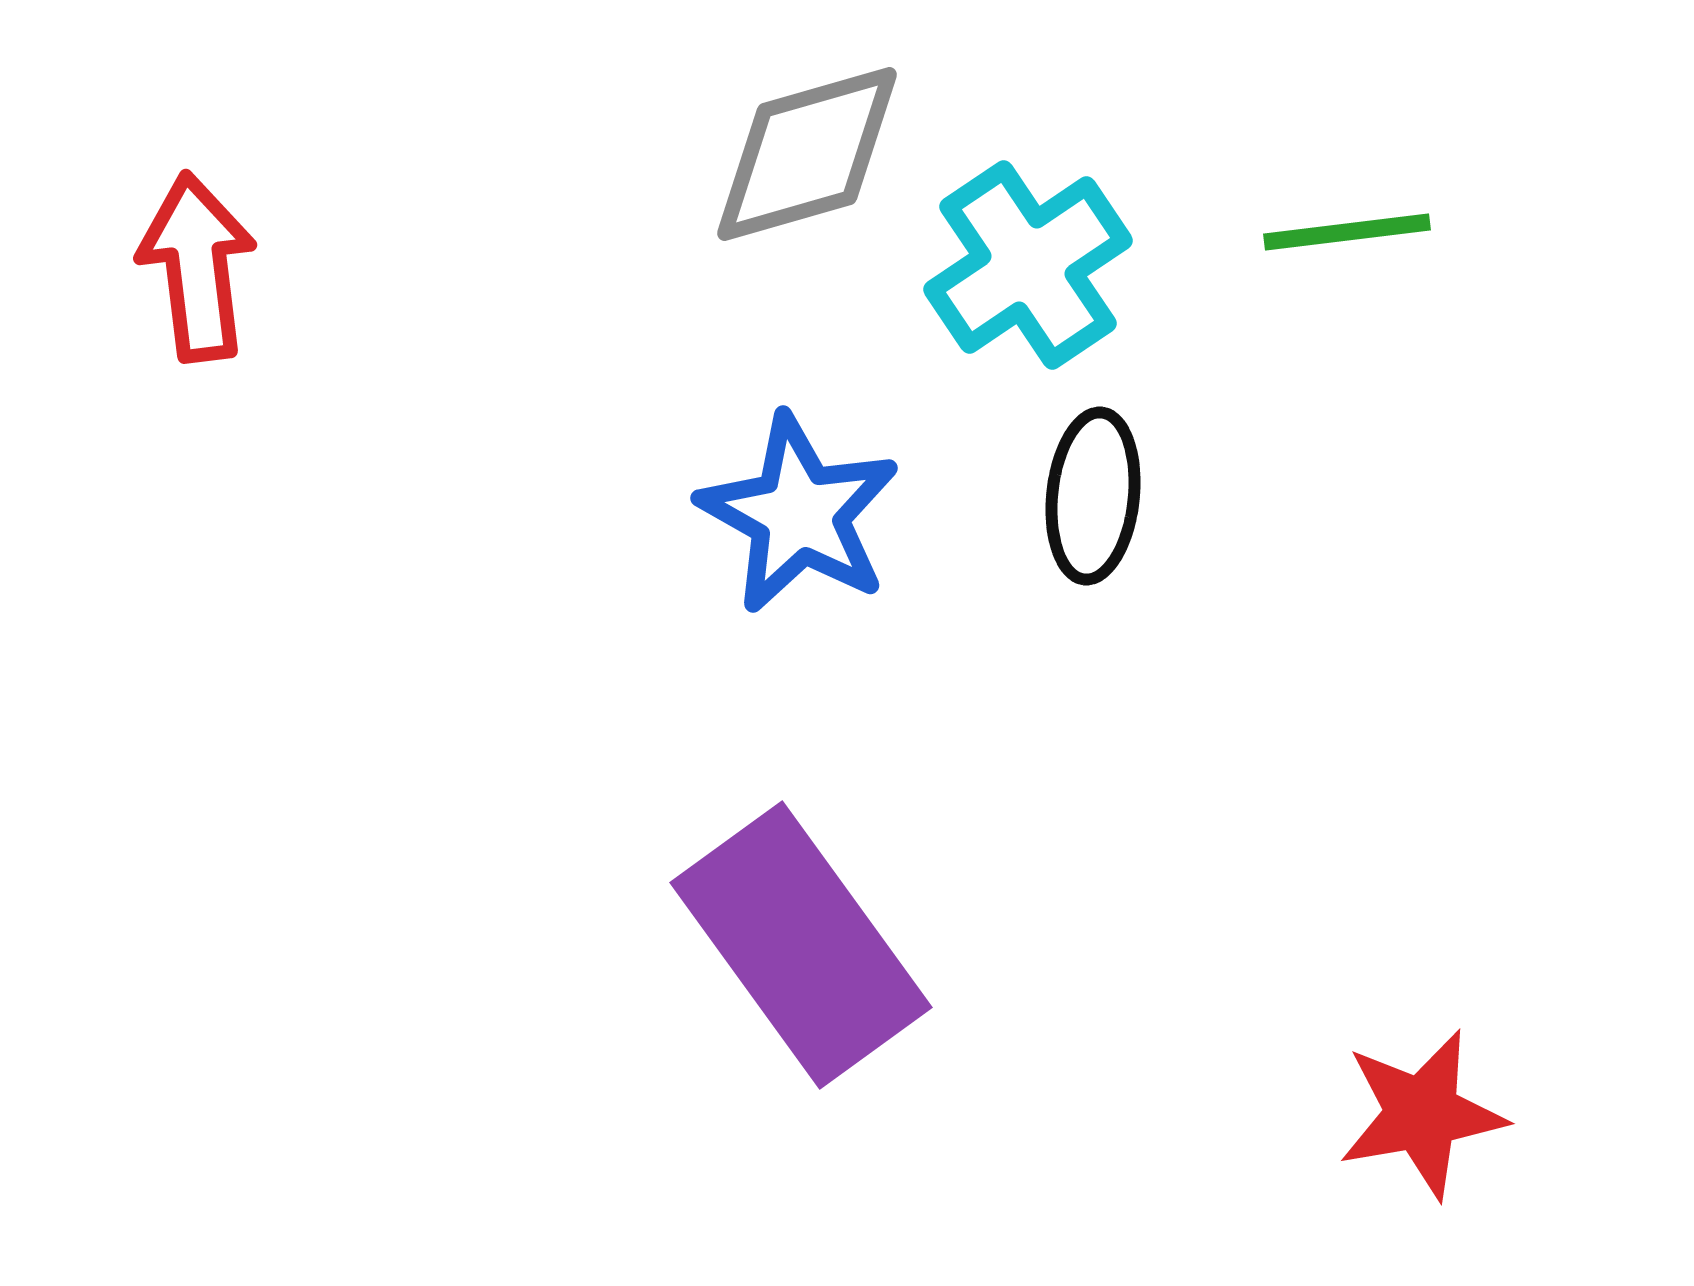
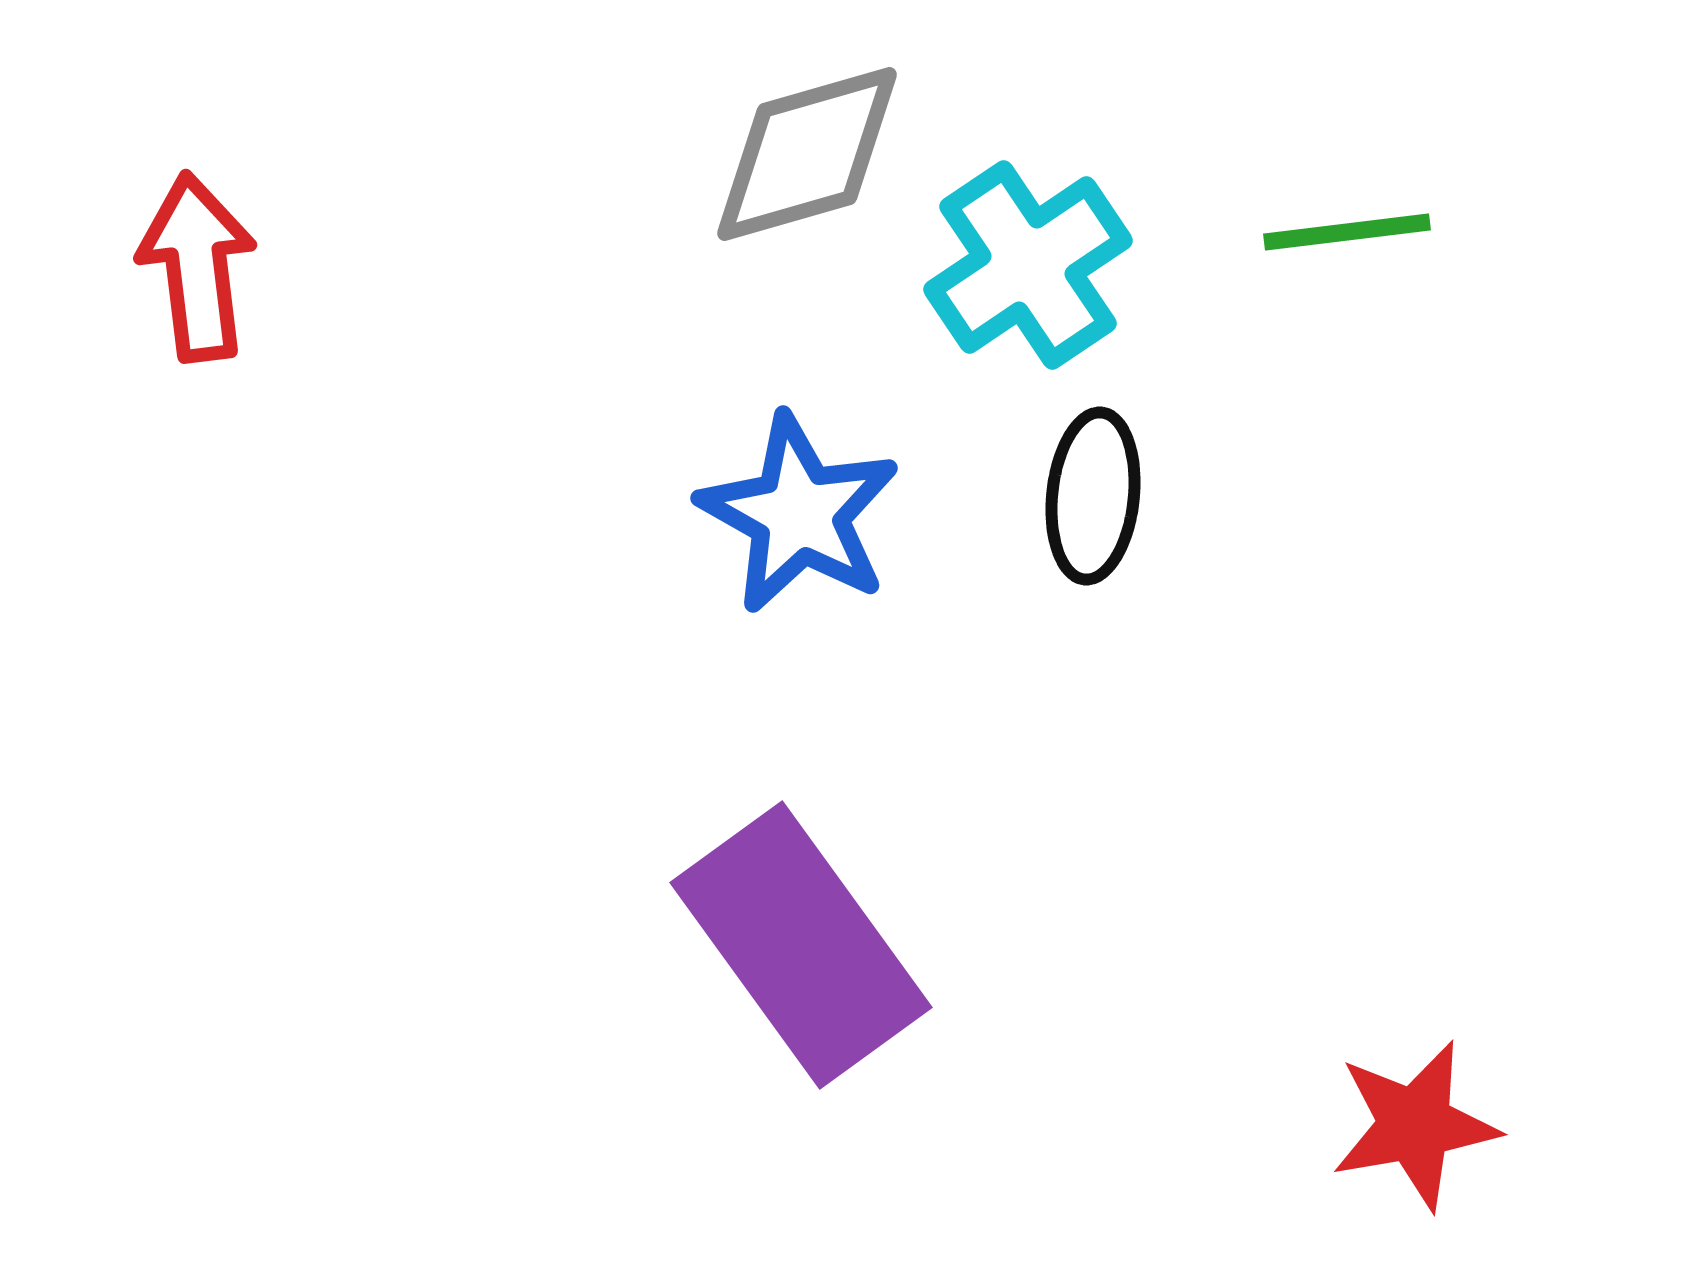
red star: moved 7 px left, 11 px down
